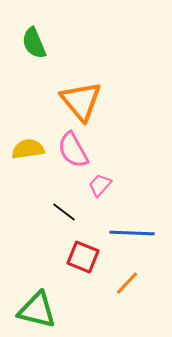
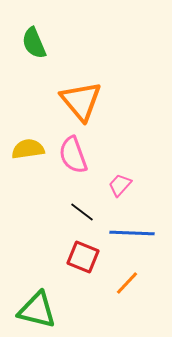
pink semicircle: moved 5 px down; rotated 9 degrees clockwise
pink trapezoid: moved 20 px right
black line: moved 18 px right
